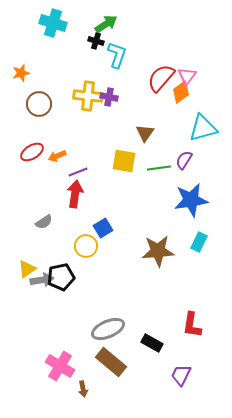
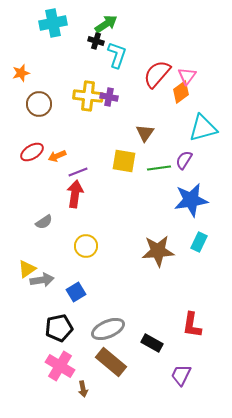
cyan cross: rotated 28 degrees counterclockwise
red semicircle: moved 4 px left, 4 px up
blue square: moved 27 px left, 64 px down
black pentagon: moved 2 px left, 51 px down
